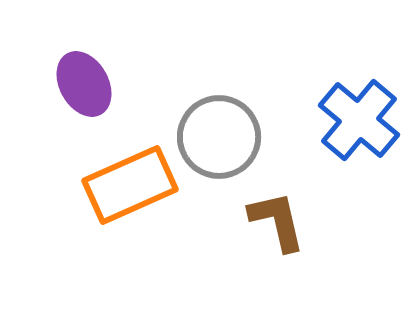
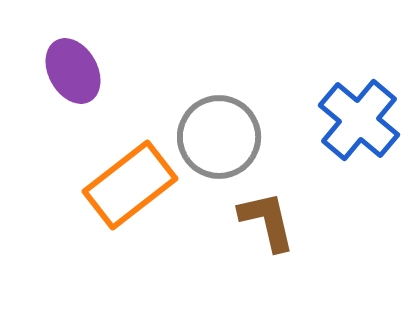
purple ellipse: moved 11 px left, 13 px up
orange rectangle: rotated 14 degrees counterclockwise
brown L-shape: moved 10 px left
